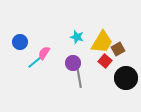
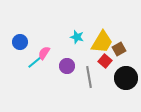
brown square: moved 1 px right
purple circle: moved 6 px left, 3 px down
gray line: moved 10 px right
